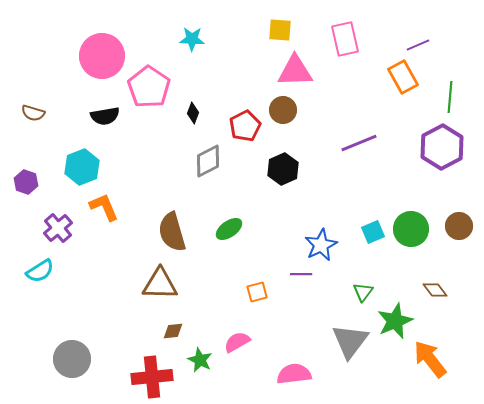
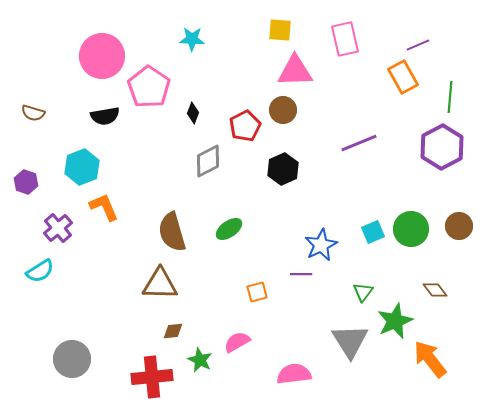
gray triangle at (350, 341): rotated 9 degrees counterclockwise
